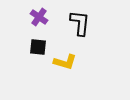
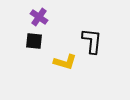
black L-shape: moved 12 px right, 18 px down
black square: moved 4 px left, 6 px up
